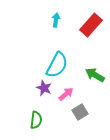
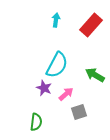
gray square: moved 1 px left; rotated 14 degrees clockwise
green semicircle: moved 2 px down
